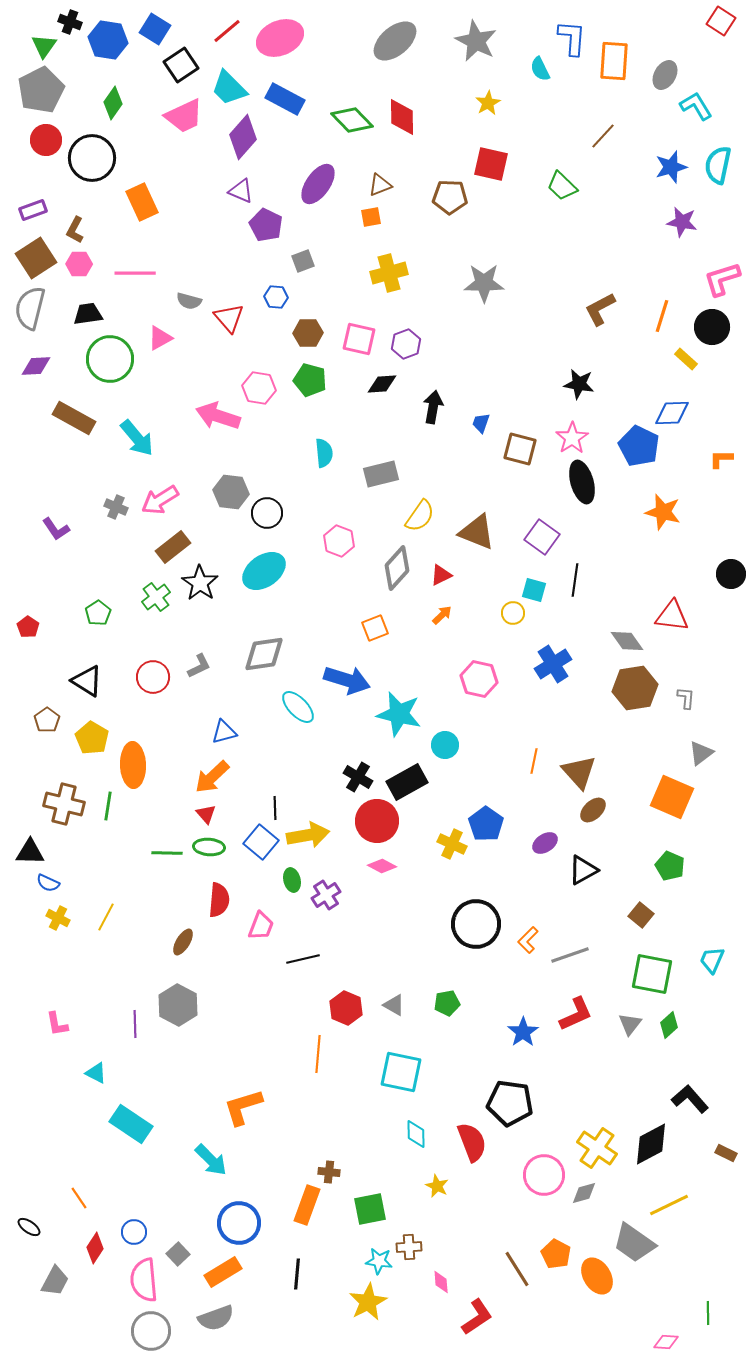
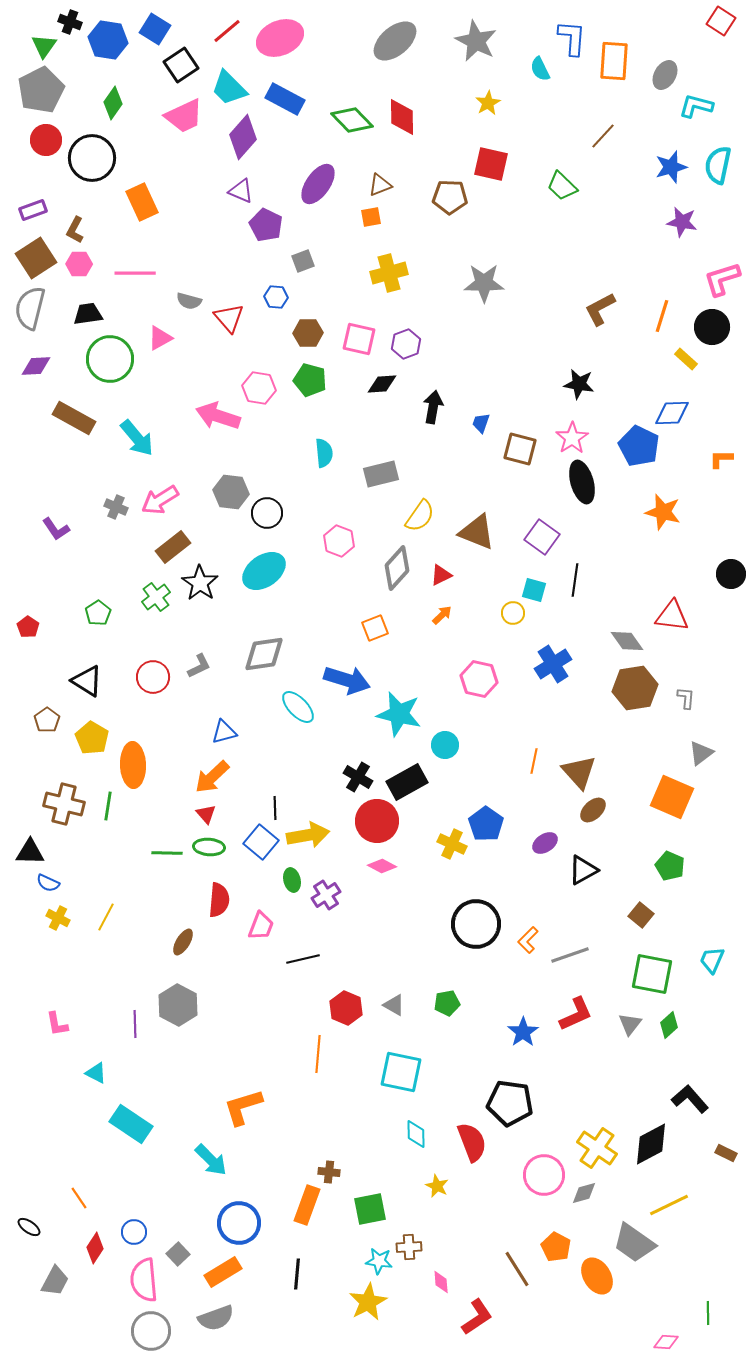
cyan L-shape at (696, 106): rotated 44 degrees counterclockwise
orange pentagon at (556, 1254): moved 7 px up
